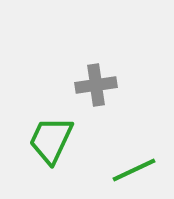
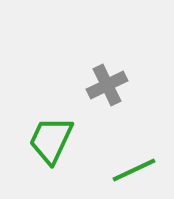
gray cross: moved 11 px right; rotated 18 degrees counterclockwise
